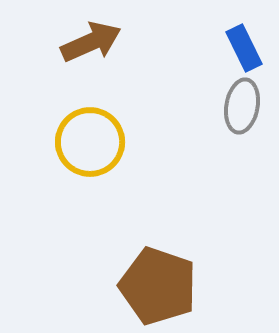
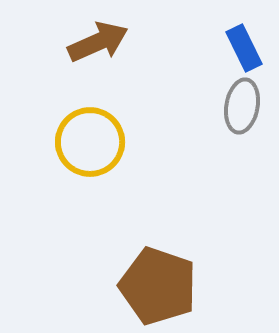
brown arrow: moved 7 px right
